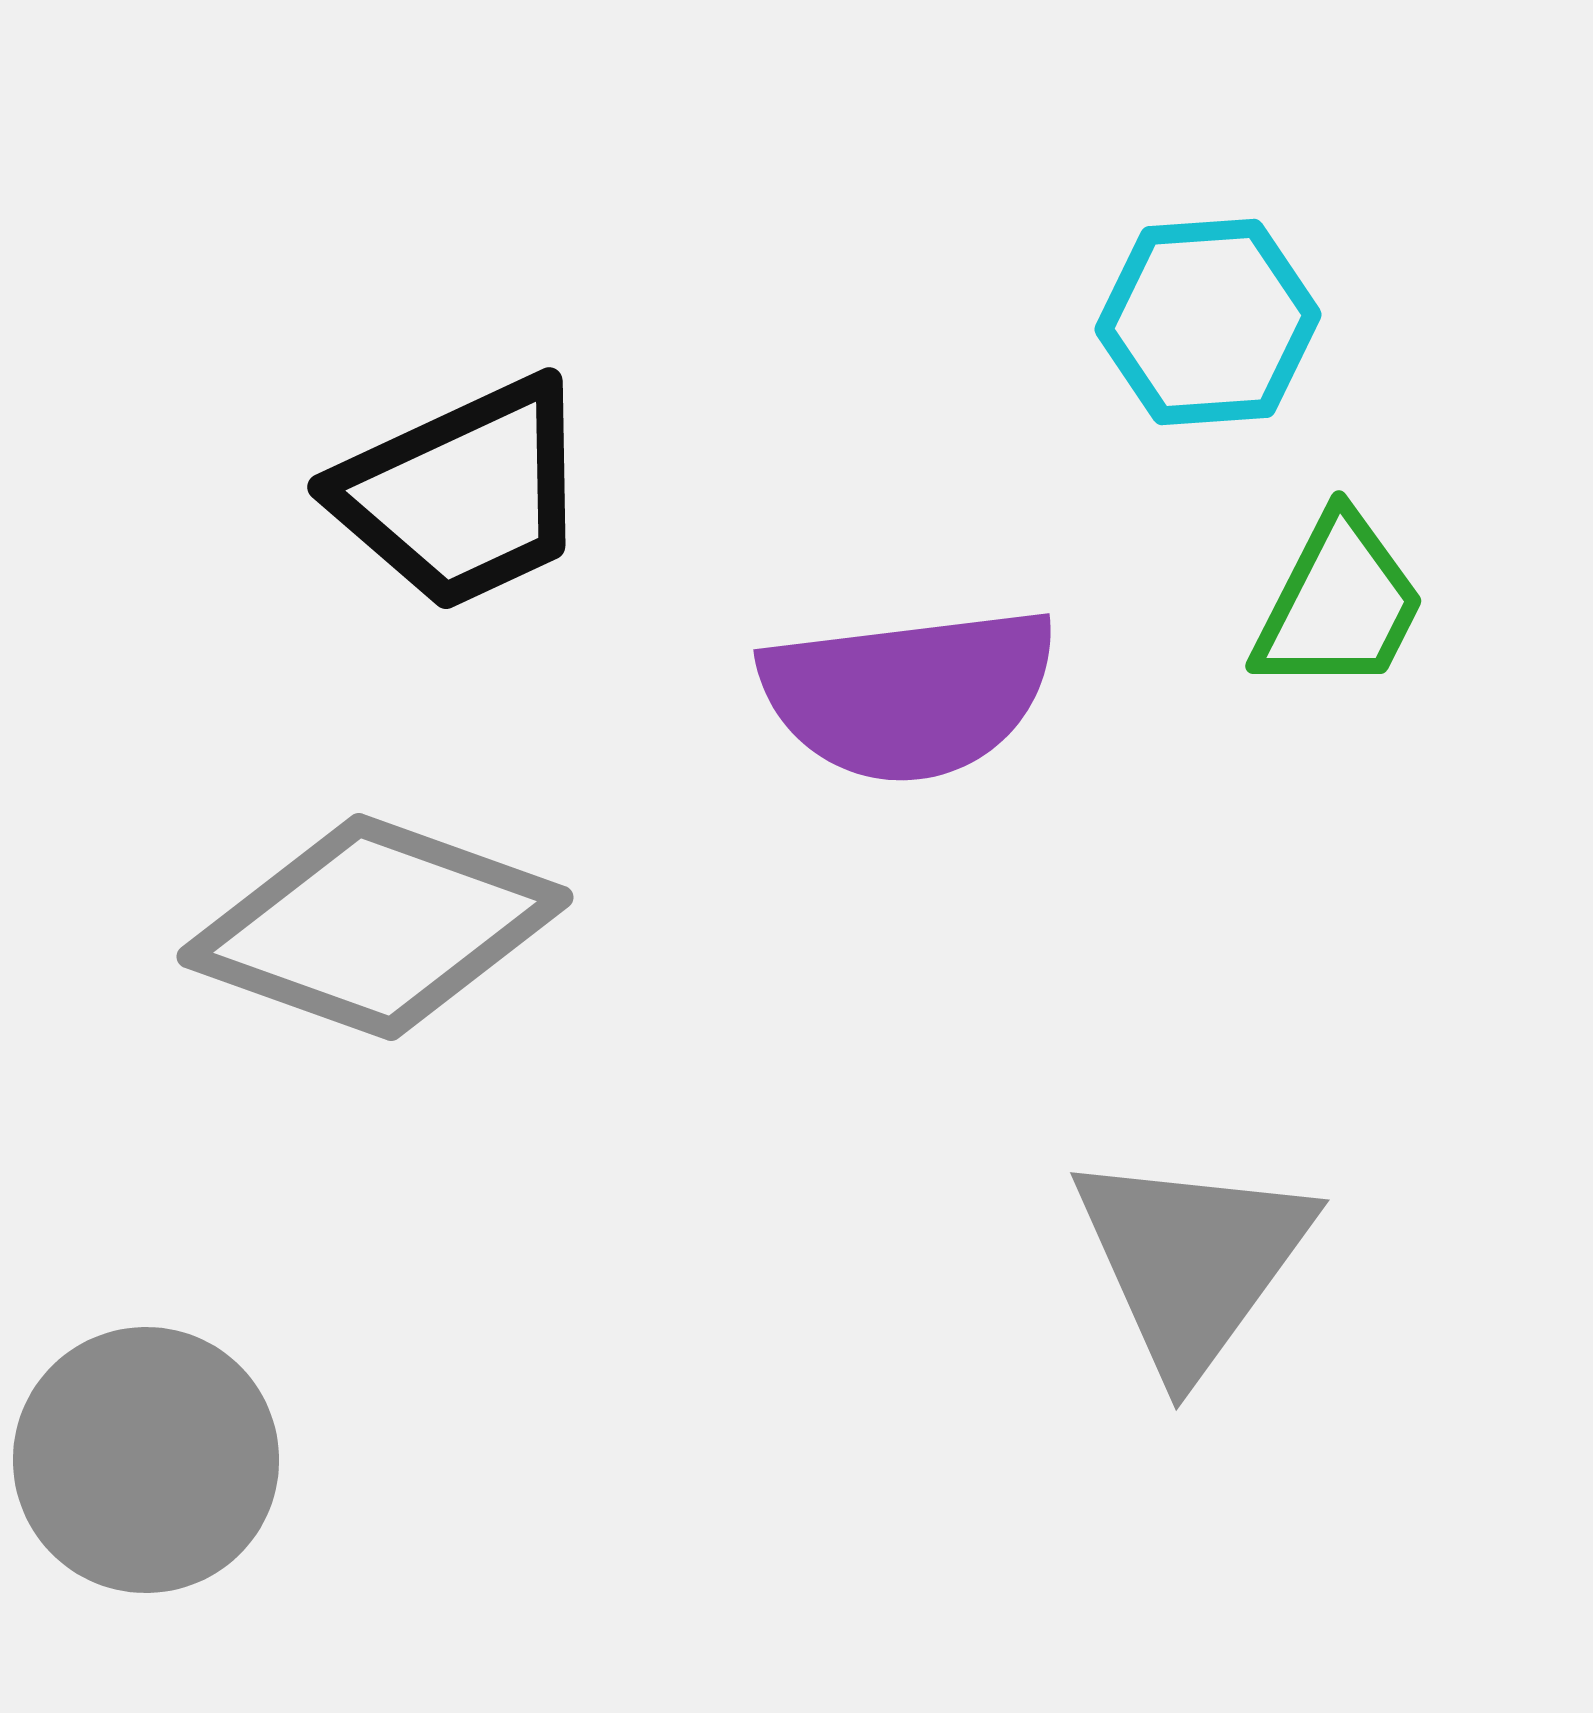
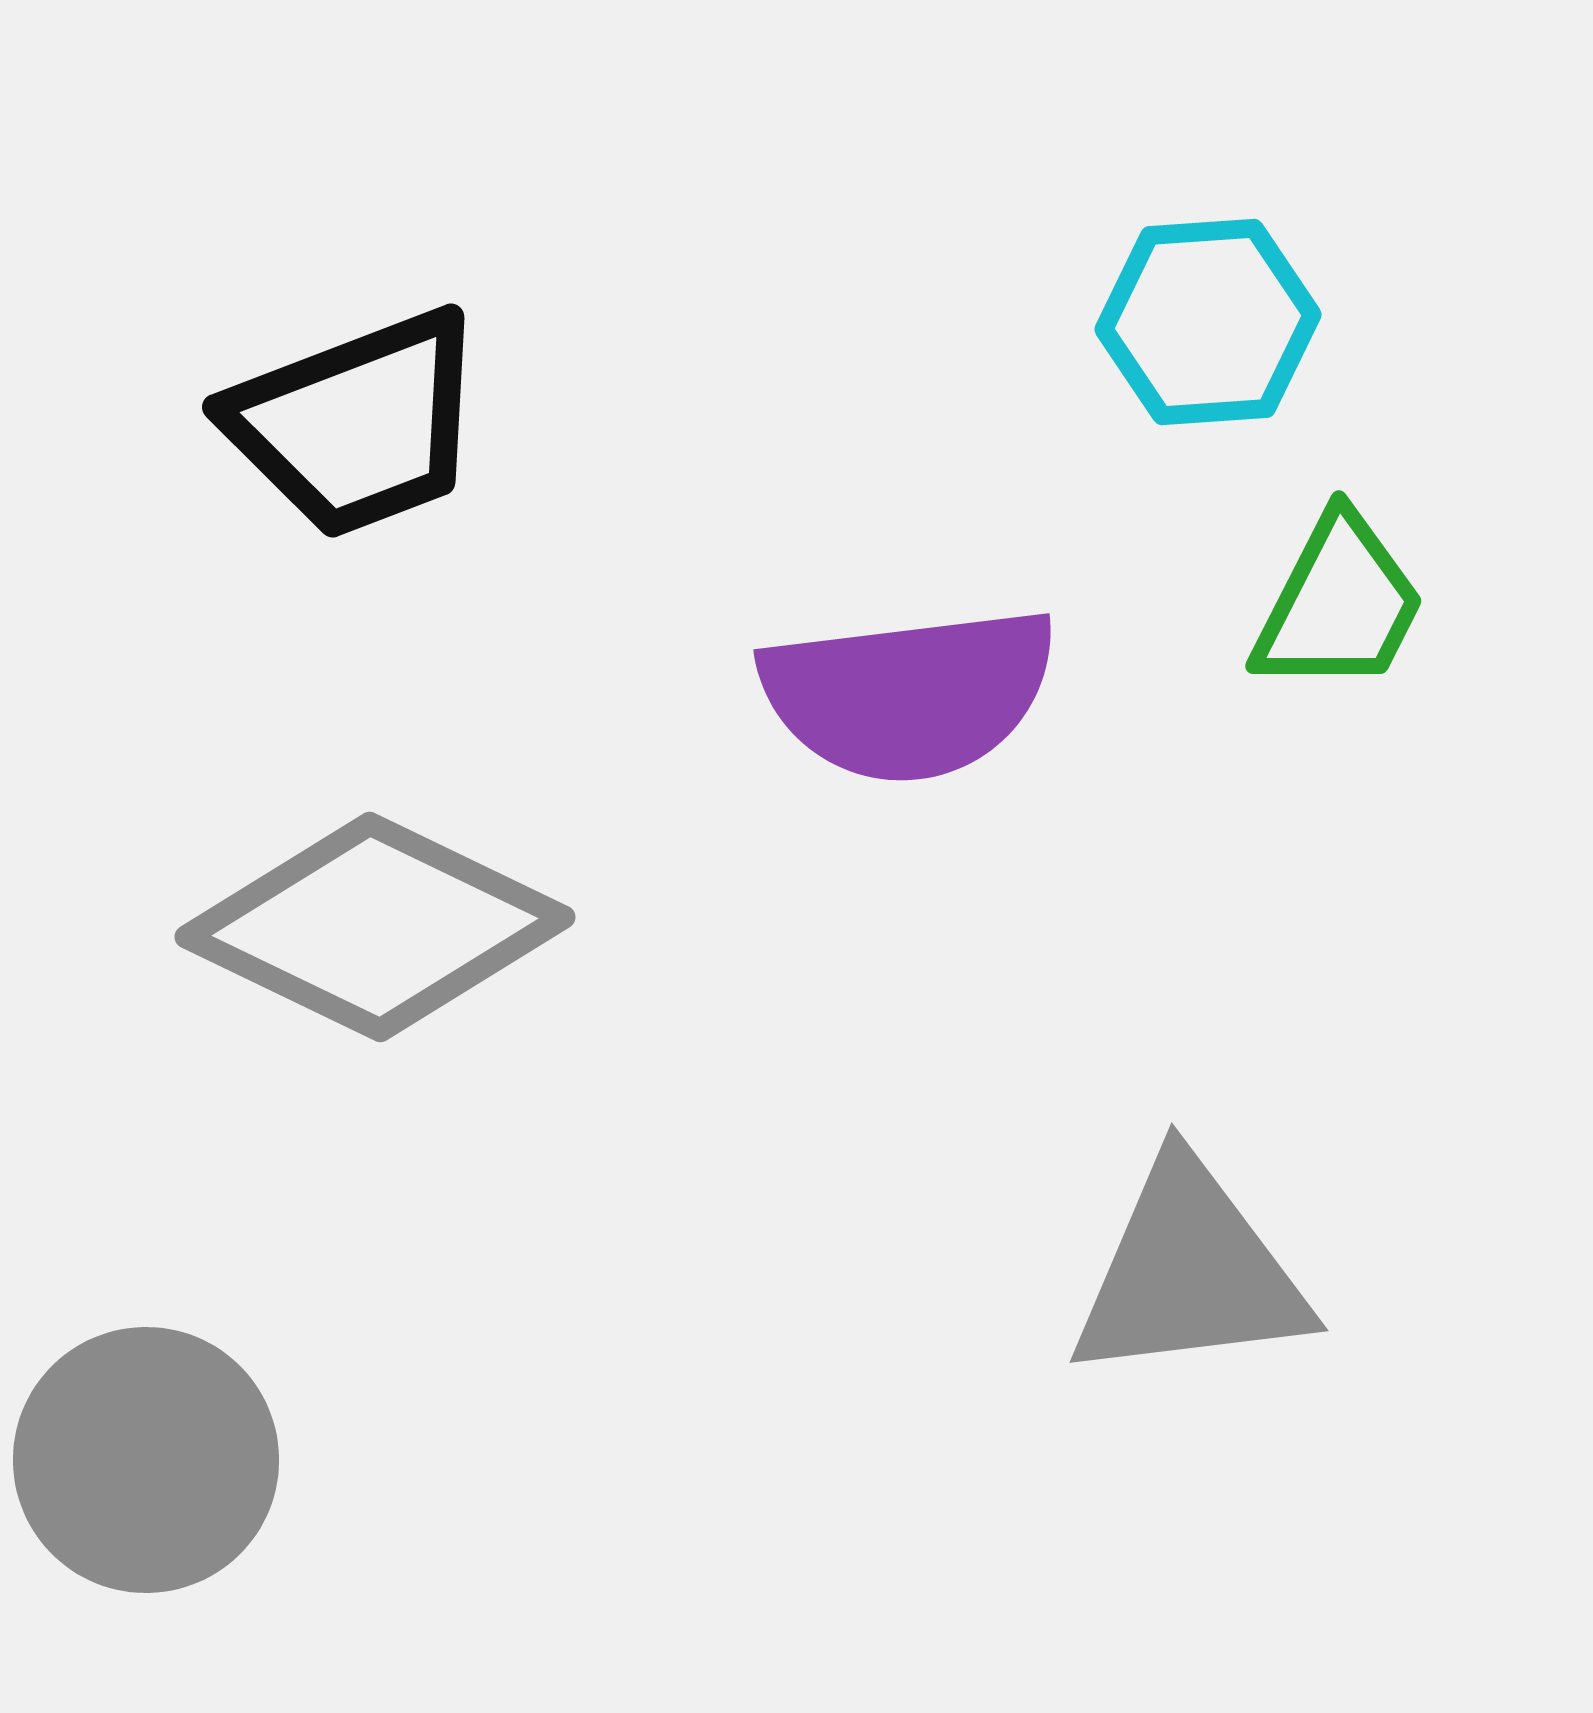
black trapezoid: moved 106 px left, 70 px up; rotated 4 degrees clockwise
gray diamond: rotated 6 degrees clockwise
gray triangle: moved 2 px left, 11 px down; rotated 47 degrees clockwise
